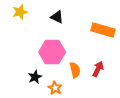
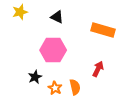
pink hexagon: moved 1 px right, 2 px up
orange semicircle: moved 17 px down
